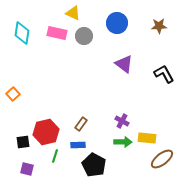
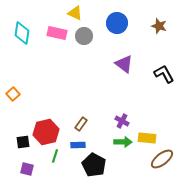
yellow triangle: moved 2 px right
brown star: rotated 21 degrees clockwise
